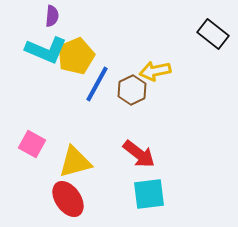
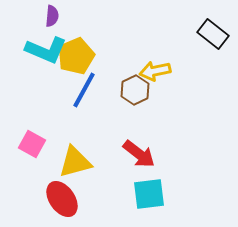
blue line: moved 13 px left, 6 px down
brown hexagon: moved 3 px right
red ellipse: moved 6 px left
